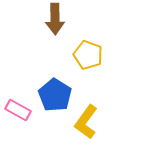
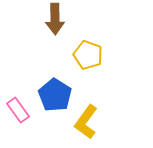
pink rectangle: rotated 25 degrees clockwise
